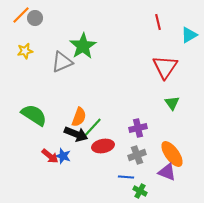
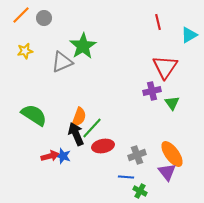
gray circle: moved 9 px right
purple cross: moved 14 px right, 37 px up
black arrow: rotated 135 degrees counterclockwise
red arrow: rotated 54 degrees counterclockwise
purple triangle: rotated 30 degrees clockwise
